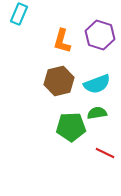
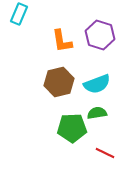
orange L-shape: rotated 25 degrees counterclockwise
brown hexagon: moved 1 px down
green pentagon: moved 1 px right, 1 px down
